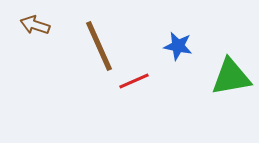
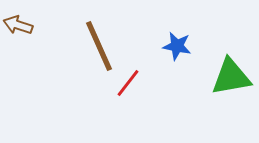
brown arrow: moved 17 px left
blue star: moved 1 px left
red line: moved 6 px left, 2 px down; rotated 28 degrees counterclockwise
